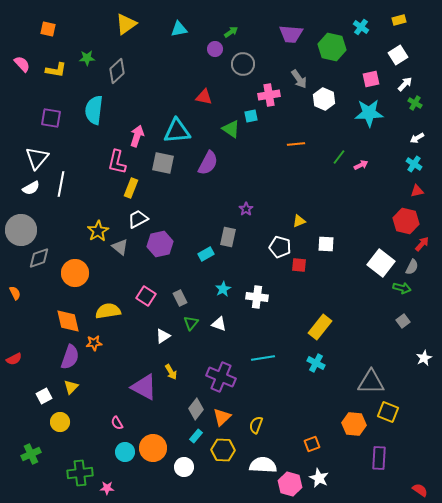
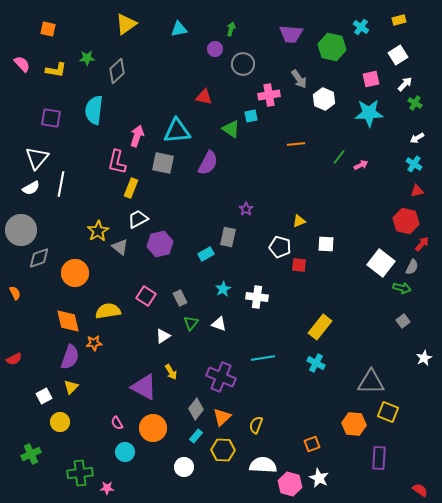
green arrow at (231, 32): moved 3 px up; rotated 40 degrees counterclockwise
orange circle at (153, 448): moved 20 px up
